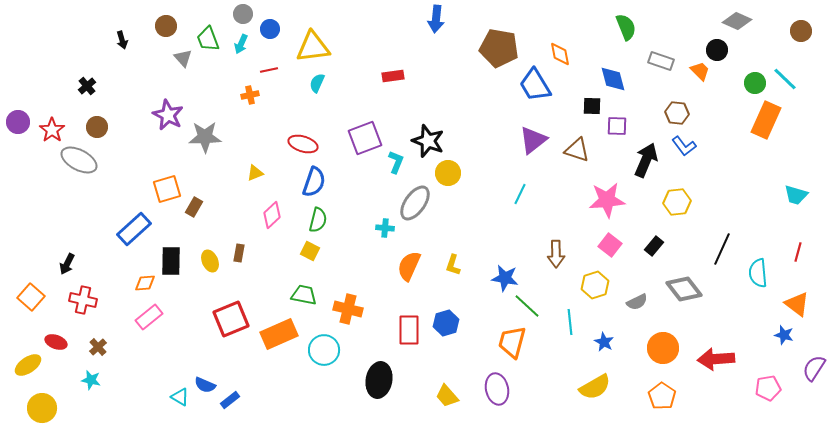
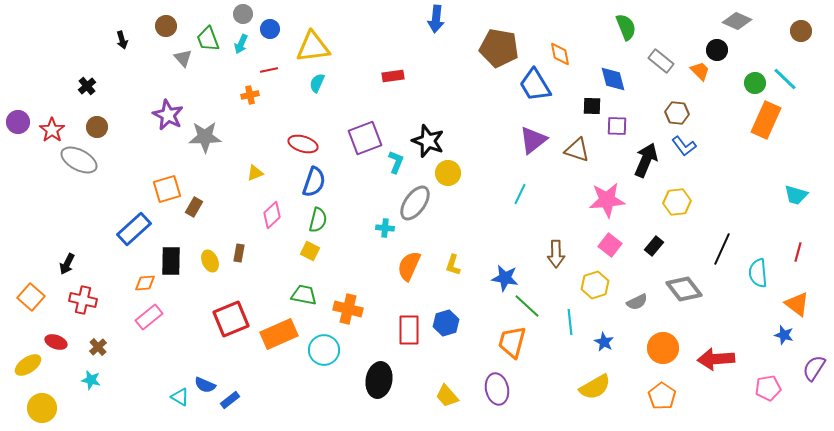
gray rectangle at (661, 61): rotated 20 degrees clockwise
